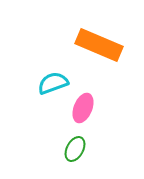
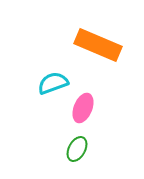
orange rectangle: moved 1 px left
green ellipse: moved 2 px right
